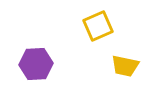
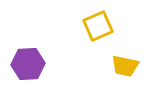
purple hexagon: moved 8 px left
